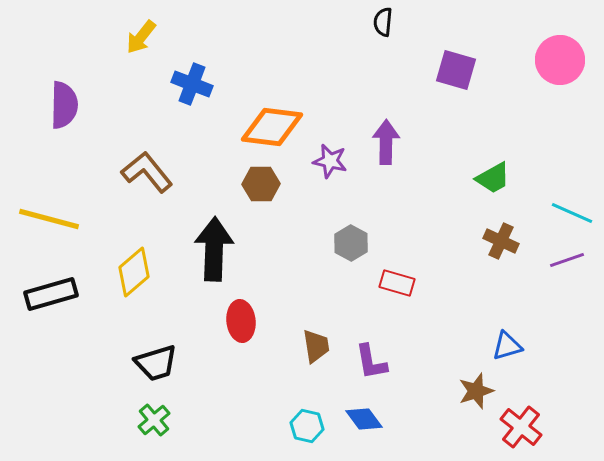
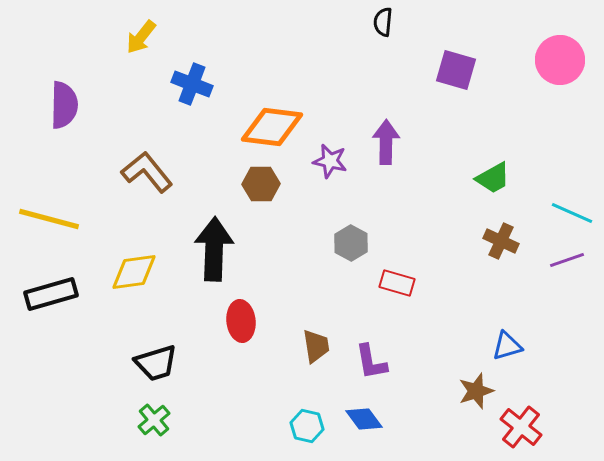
yellow diamond: rotated 33 degrees clockwise
